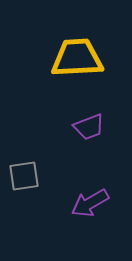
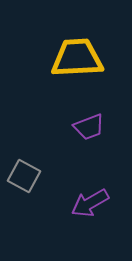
gray square: rotated 36 degrees clockwise
